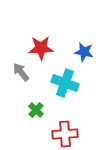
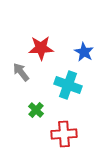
blue star: rotated 18 degrees clockwise
cyan cross: moved 3 px right, 2 px down
red cross: moved 1 px left
